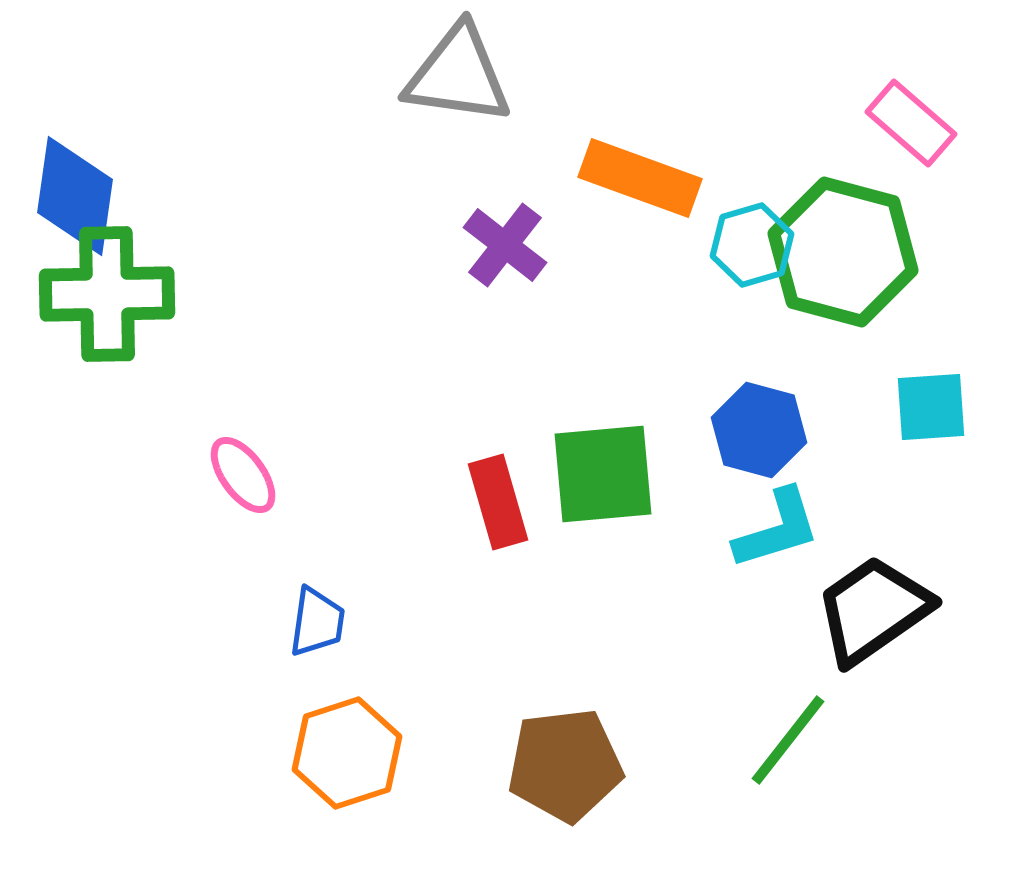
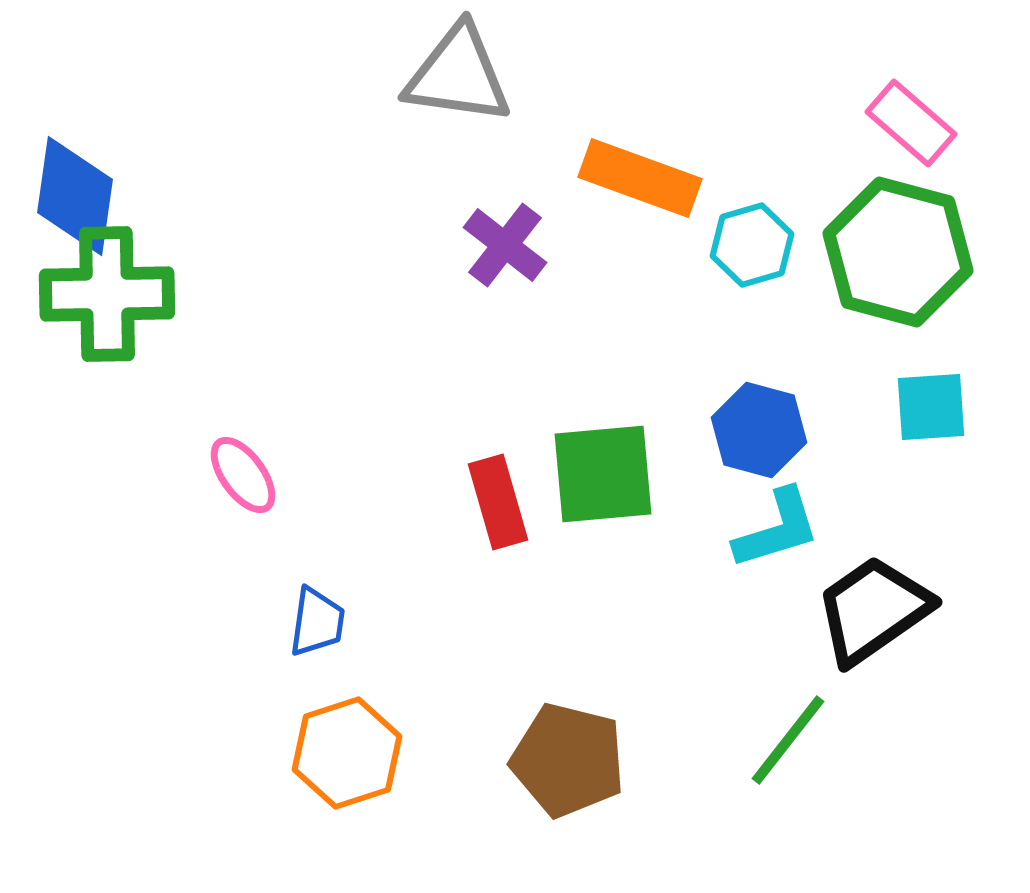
green hexagon: moved 55 px right
brown pentagon: moved 3 px right, 5 px up; rotated 21 degrees clockwise
